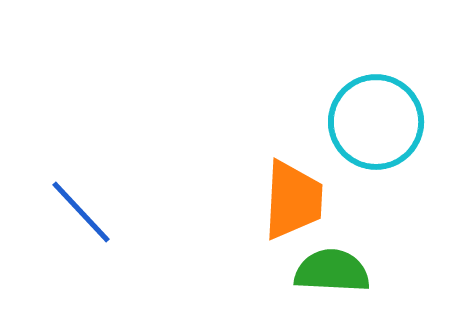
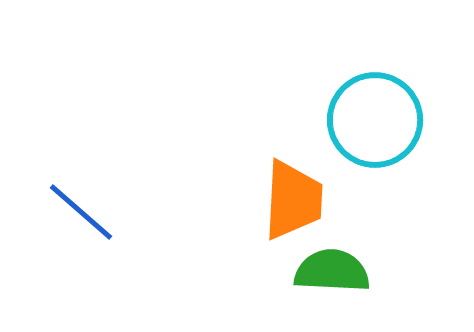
cyan circle: moved 1 px left, 2 px up
blue line: rotated 6 degrees counterclockwise
